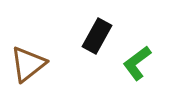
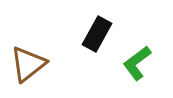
black rectangle: moved 2 px up
